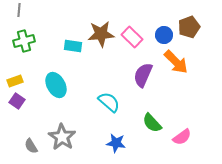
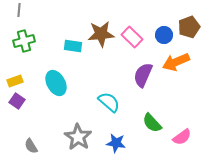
orange arrow: rotated 112 degrees clockwise
cyan ellipse: moved 2 px up
gray star: moved 16 px right
